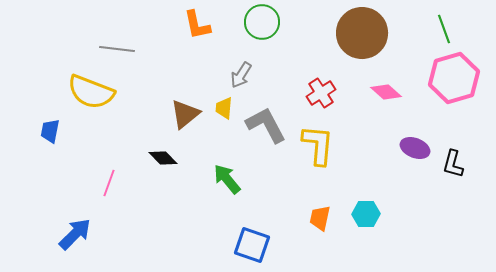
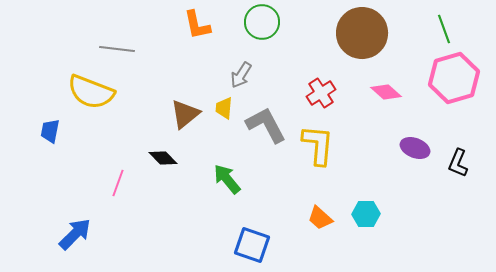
black L-shape: moved 5 px right, 1 px up; rotated 8 degrees clockwise
pink line: moved 9 px right
orange trapezoid: rotated 60 degrees counterclockwise
